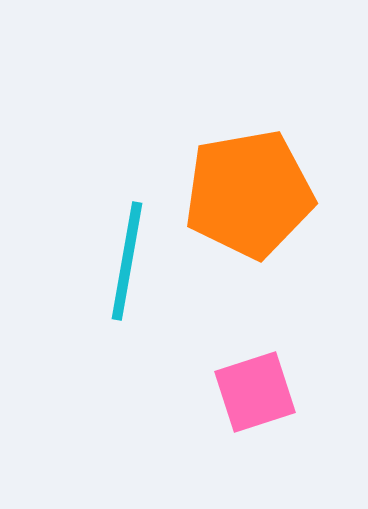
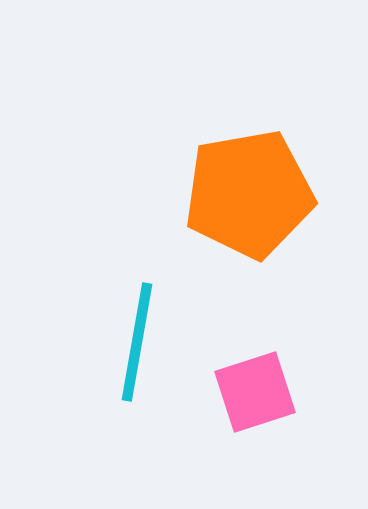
cyan line: moved 10 px right, 81 px down
